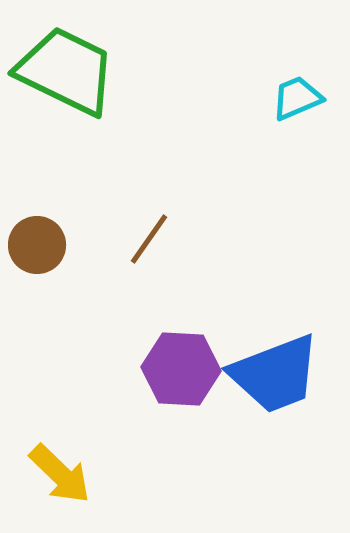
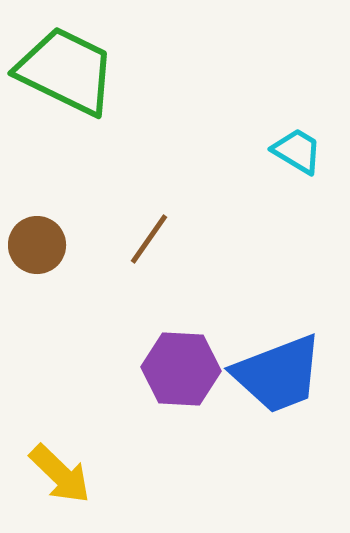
cyan trapezoid: moved 53 px down; rotated 54 degrees clockwise
blue trapezoid: moved 3 px right
